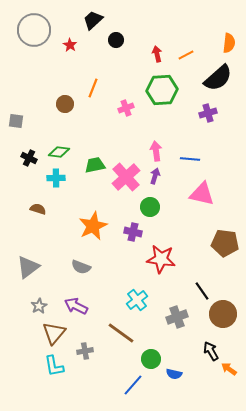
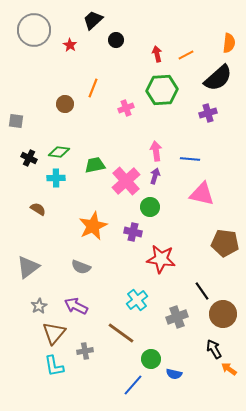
pink cross at (126, 177): moved 4 px down
brown semicircle at (38, 209): rotated 14 degrees clockwise
black arrow at (211, 351): moved 3 px right, 2 px up
